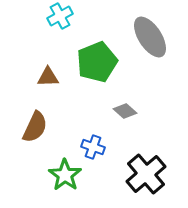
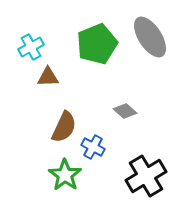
cyan cross: moved 29 px left, 31 px down
green pentagon: moved 18 px up
brown semicircle: moved 29 px right
blue cross: rotated 10 degrees clockwise
black cross: moved 2 px down; rotated 9 degrees clockwise
